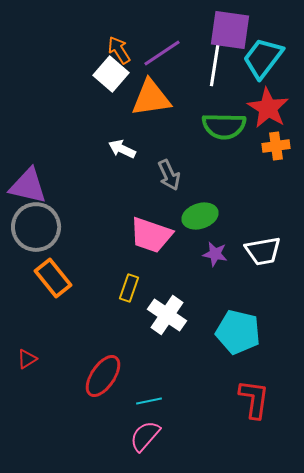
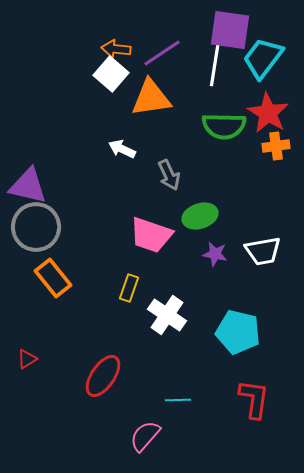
orange arrow: moved 3 px left, 1 px up; rotated 52 degrees counterclockwise
red star: moved 5 px down
cyan line: moved 29 px right, 1 px up; rotated 10 degrees clockwise
